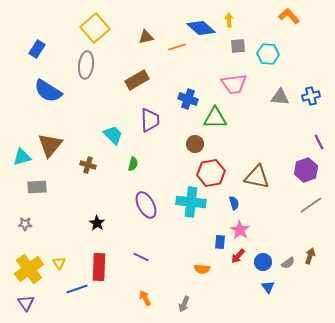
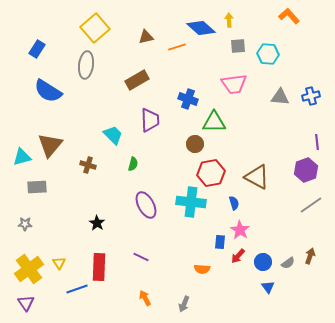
green triangle at (215, 118): moved 1 px left, 4 px down
purple line at (319, 142): moved 2 px left; rotated 21 degrees clockwise
brown triangle at (257, 177): rotated 16 degrees clockwise
